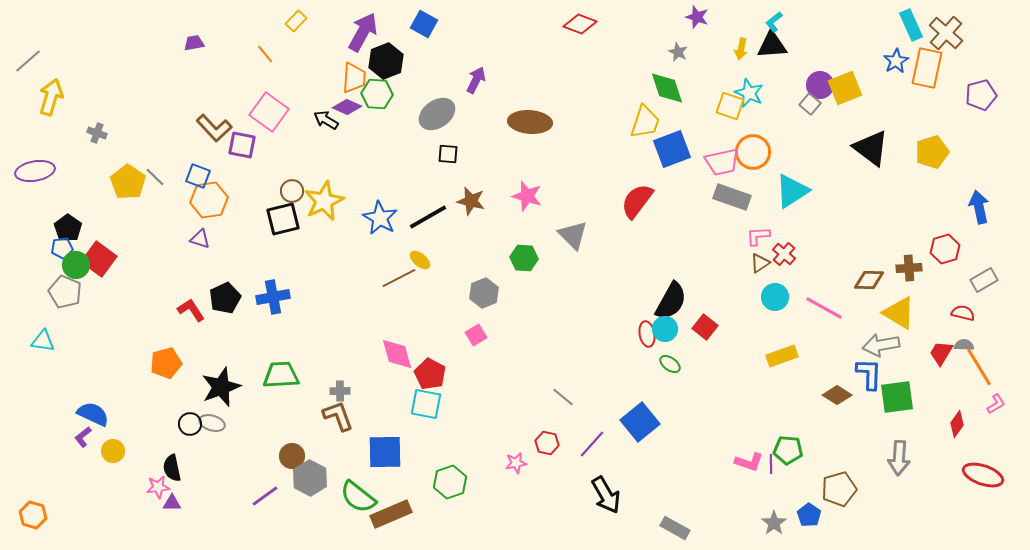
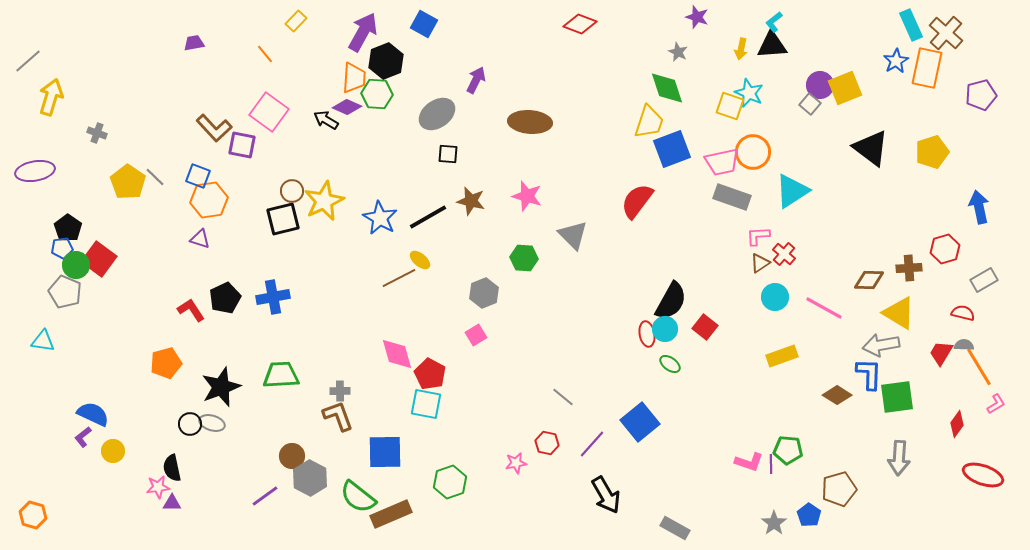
yellow trapezoid at (645, 122): moved 4 px right
